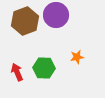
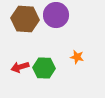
brown hexagon: moved 2 px up; rotated 24 degrees clockwise
orange star: rotated 24 degrees clockwise
red arrow: moved 3 px right, 5 px up; rotated 84 degrees counterclockwise
